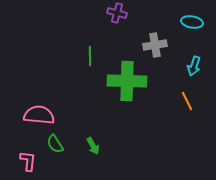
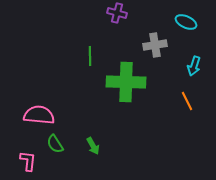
cyan ellipse: moved 6 px left; rotated 15 degrees clockwise
green cross: moved 1 px left, 1 px down
